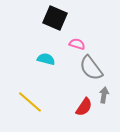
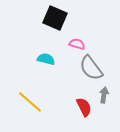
red semicircle: rotated 60 degrees counterclockwise
